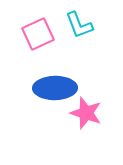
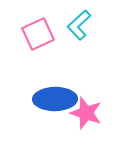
cyan L-shape: rotated 68 degrees clockwise
blue ellipse: moved 11 px down
